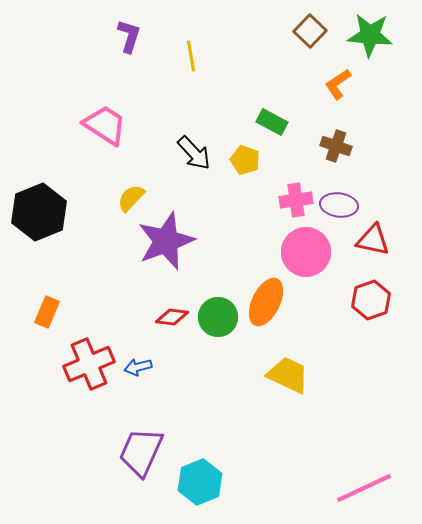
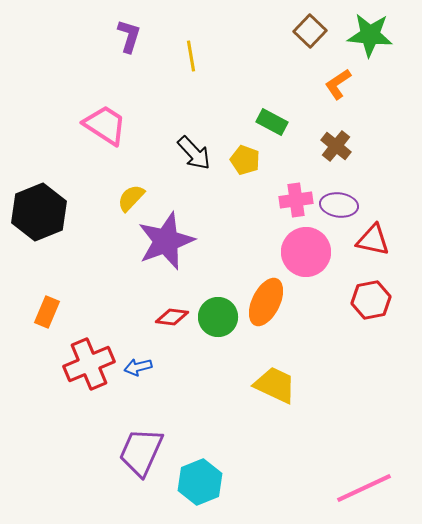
brown cross: rotated 20 degrees clockwise
red hexagon: rotated 9 degrees clockwise
yellow trapezoid: moved 13 px left, 10 px down
